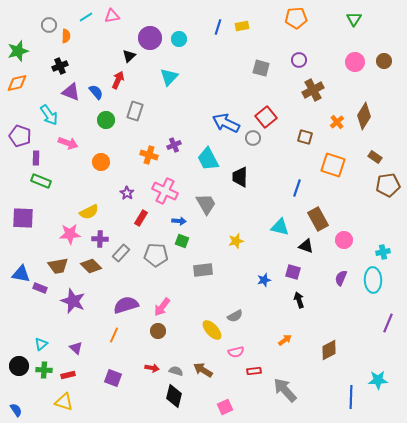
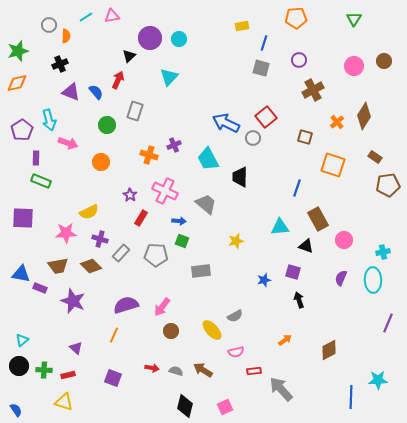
blue line at (218, 27): moved 46 px right, 16 px down
pink circle at (355, 62): moved 1 px left, 4 px down
black cross at (60, 66): moved 2 px up
cyan arrow at (49, 115): moved 5 px down; rotated 20 degrees clockwise
green circle at (106, 120): moved 1 px right, 5 px down
purple pentagon at (20, 136): moved 2 px right, 6 px up; rotated 20 degrees clockwise
purple star at (127, 193): moved 3 px right, 2 px down
gray trapezoid at (206, 204): rotated 20 degrees counterclockwise
cyan triangle at (280, 227): rotated 18 degrees counterclockwise
pink star at (70, 234): moved 4 px left, 1 px up
purple cross at (100, 239): rotated 14 degrees clockwise
gray rectangle at (203, 270): moved 2 px left, 1 px down
brown circle at (158, 331): moved 13 px right
cyan triangle at (41, 344): moved 19 px left, 4 px up
gray arrow at (285, 390): moved 4 px left, 1 px up
black diamond at (174, 396): moved 11 px right, 10 px down
